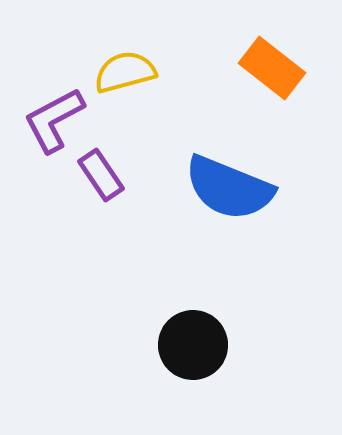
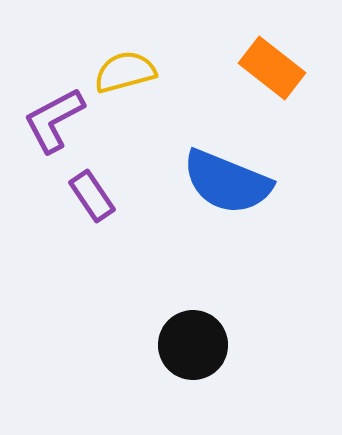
purple rectangle: moved 9 px left, 21 px down
blue semicircle: moved 2 px left, 6 px up
